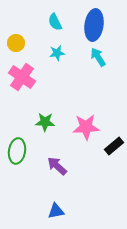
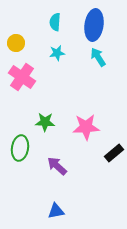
cyan semicircle: rotated 30 degrees clockwise
black rectangle: moved 7 px down
green ellipse: moved 3 px right, 3 px up
